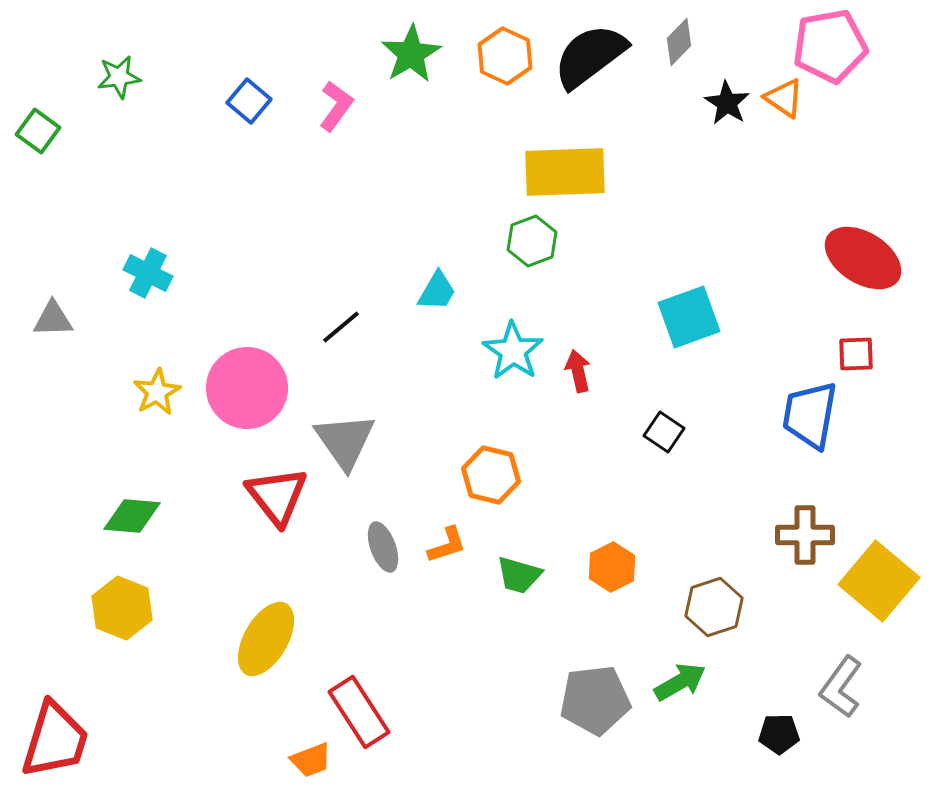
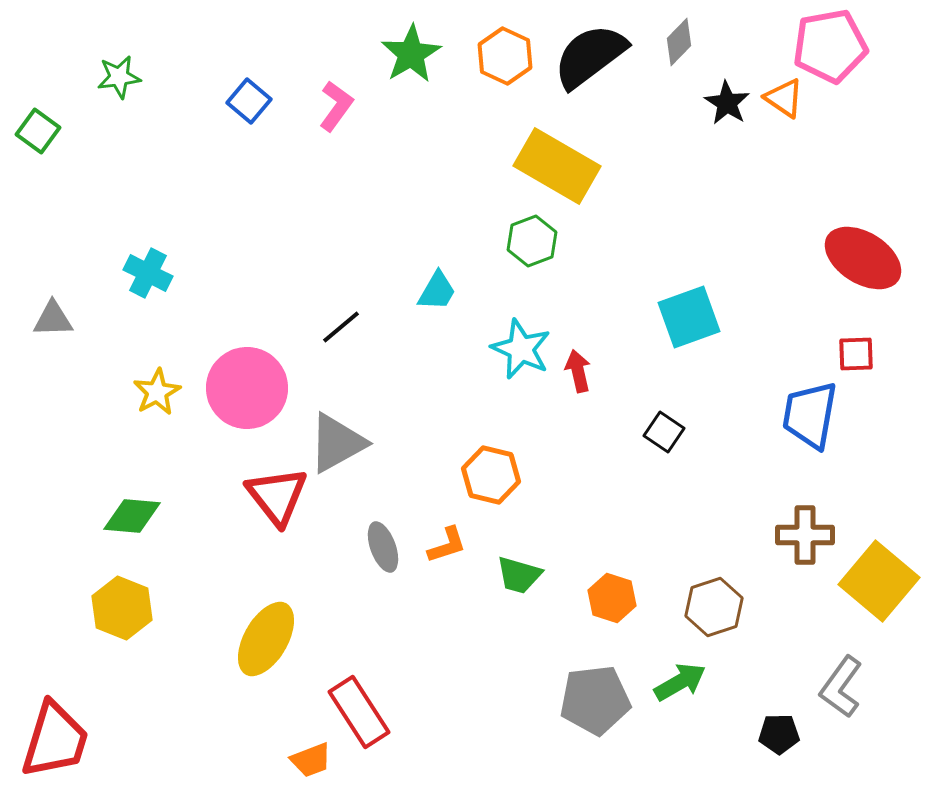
yellow rectangle at (565, 172): moved 8 px left, 6 px up; rotated 32 degrees clockwise
cyan star at (513, 351): moved 8 px right, 2 px up; rotated 10 degrees counterclockwise
gray triangle at (345, 441): moved 8 px left, 2 px down; rotated 36 degrees clockwise
orange hexagon at (612, 567): moved 31 px down; rotated 15 degrees counterclockwise
